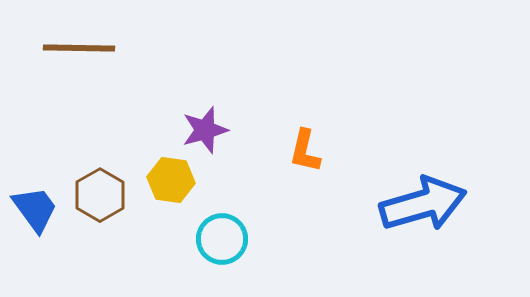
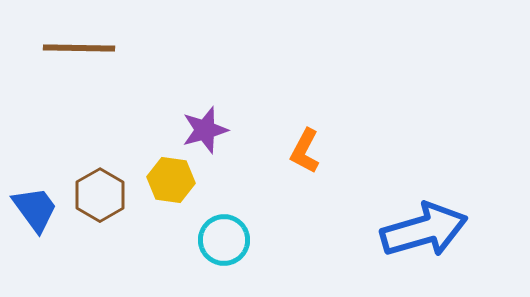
orange L-shape: rotated 15 degrees clockwise
blue arrow: moved 1 px right, 26 px down
cyan circle: moved 2 px right, 1 px down
